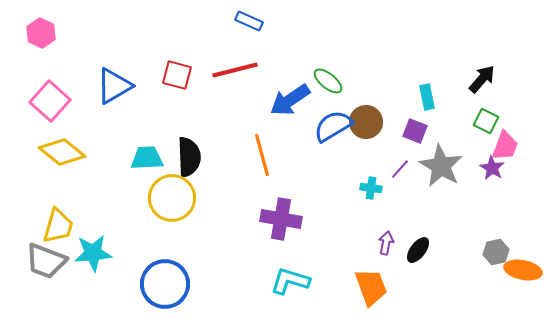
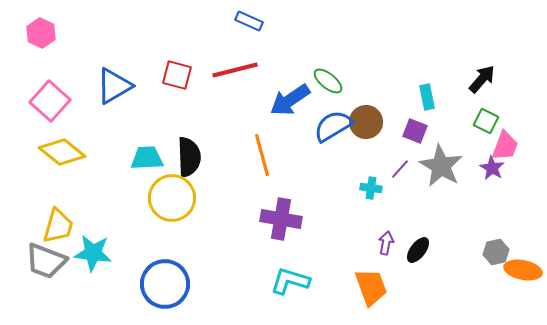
cyan star: rotated 12 degrees clockwise
